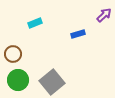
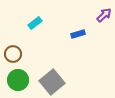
cyan rectangle: rotated 16 degrees counterclockwise
